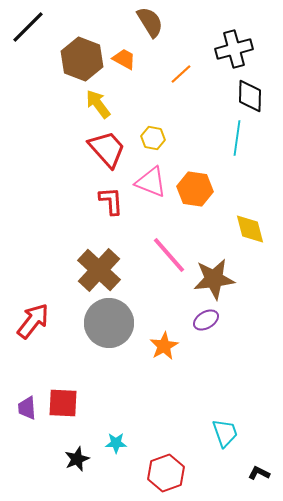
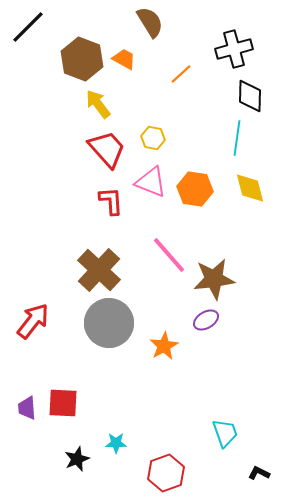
yellow diamond: moved 41 px up
